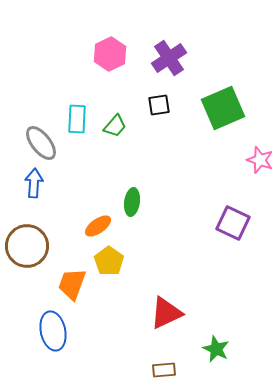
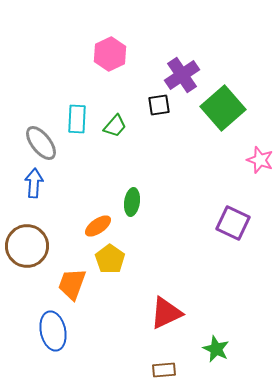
purple cross: moved 13 px right, 17 px down
green square: rotated 18 degrees counterclockwise
yellow pentagon: moved 1 px right, 2 px up
